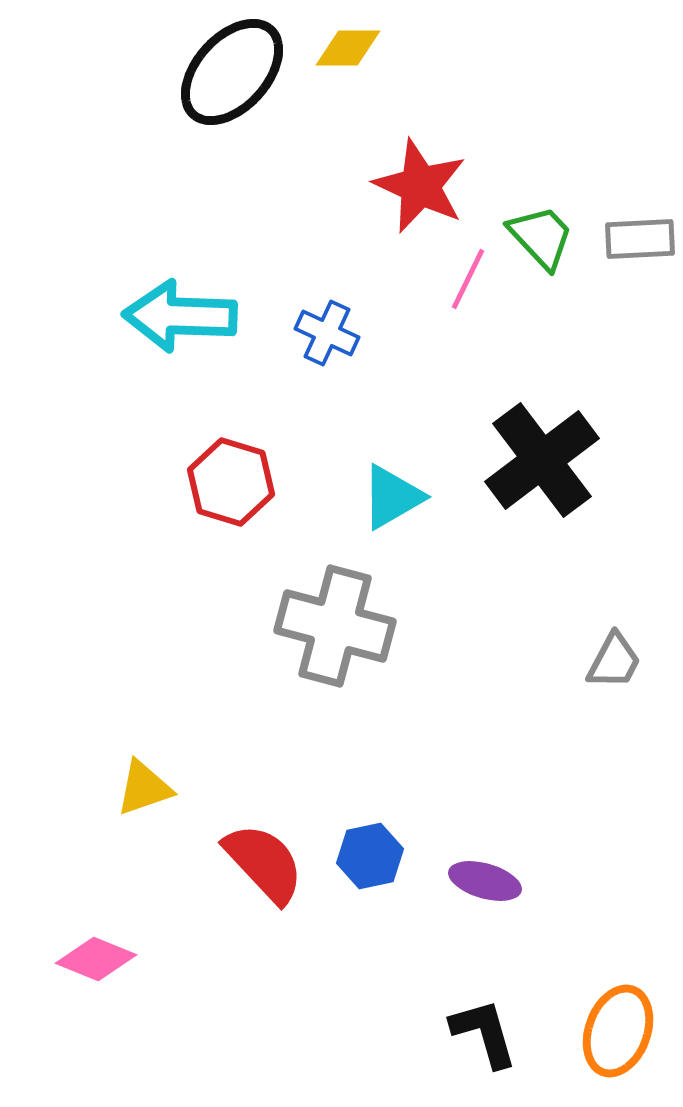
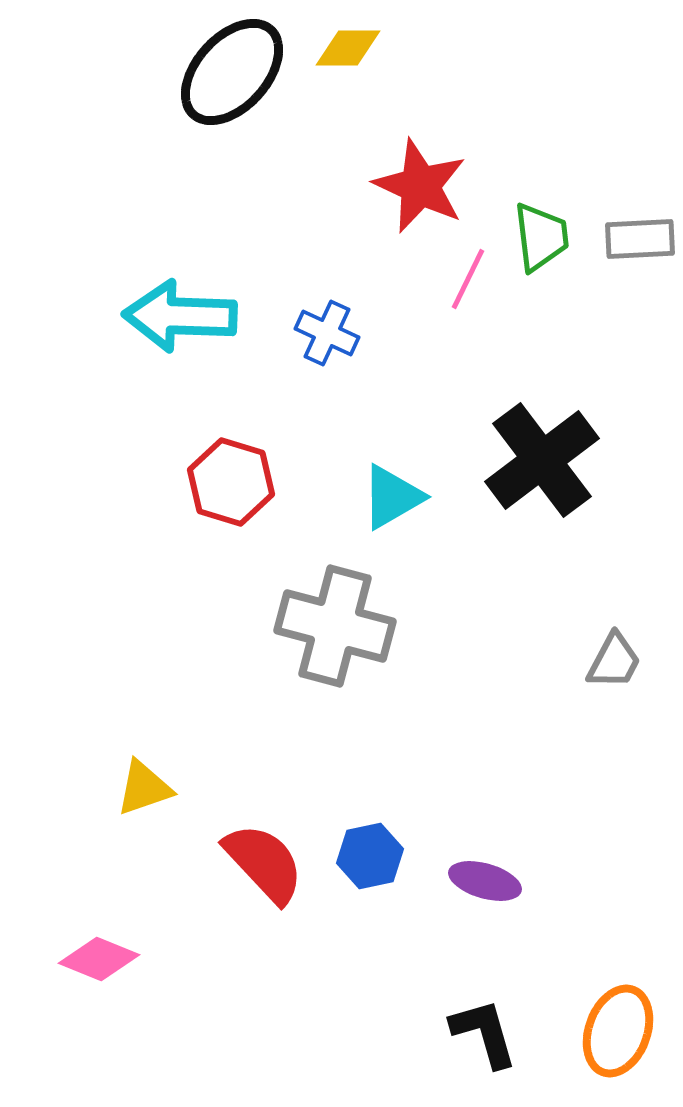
green trapezoid: rotated 36 degrees clockwise
pink diamond: moved 3 px right
